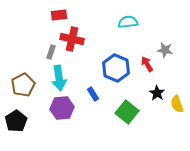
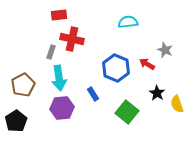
gray star: rotated 14 degrees clockwise
red arrow: rotated 28 degrees counterclockwise
